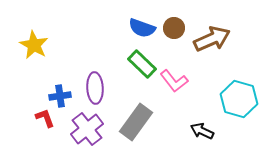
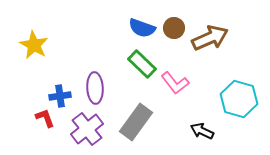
brown arrow: moved 2 px left, 1 px up
pink L-shape: moved 1 px right, 2 px down
